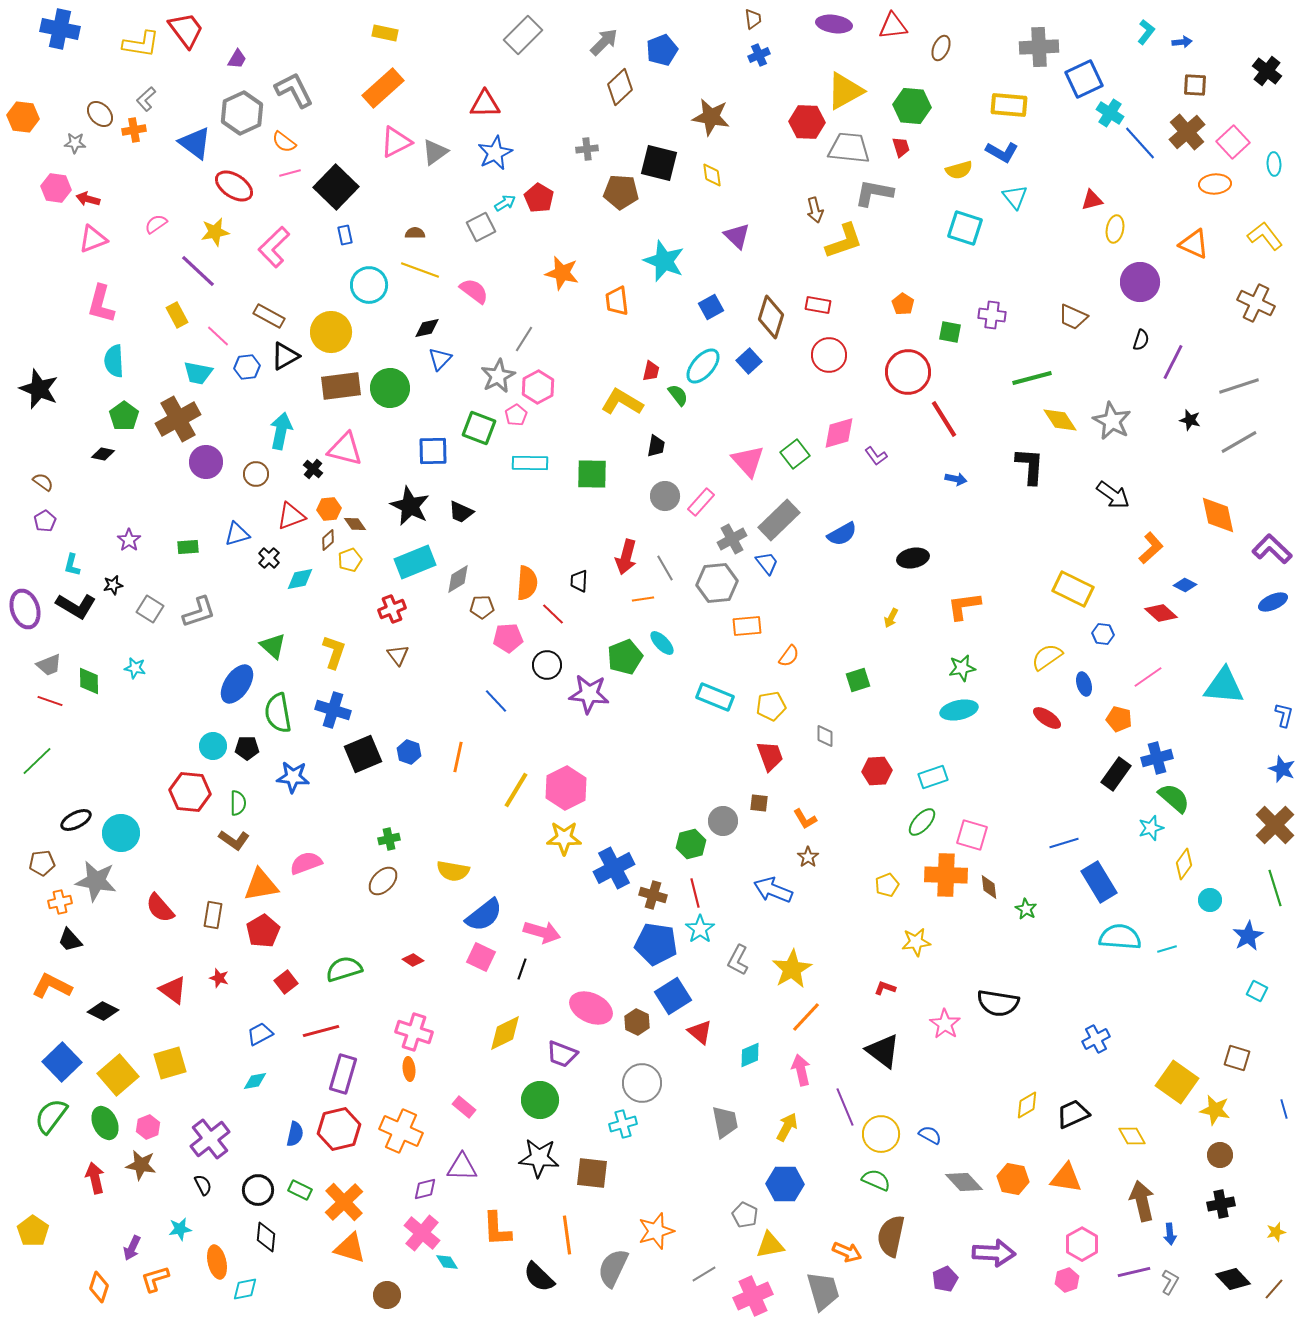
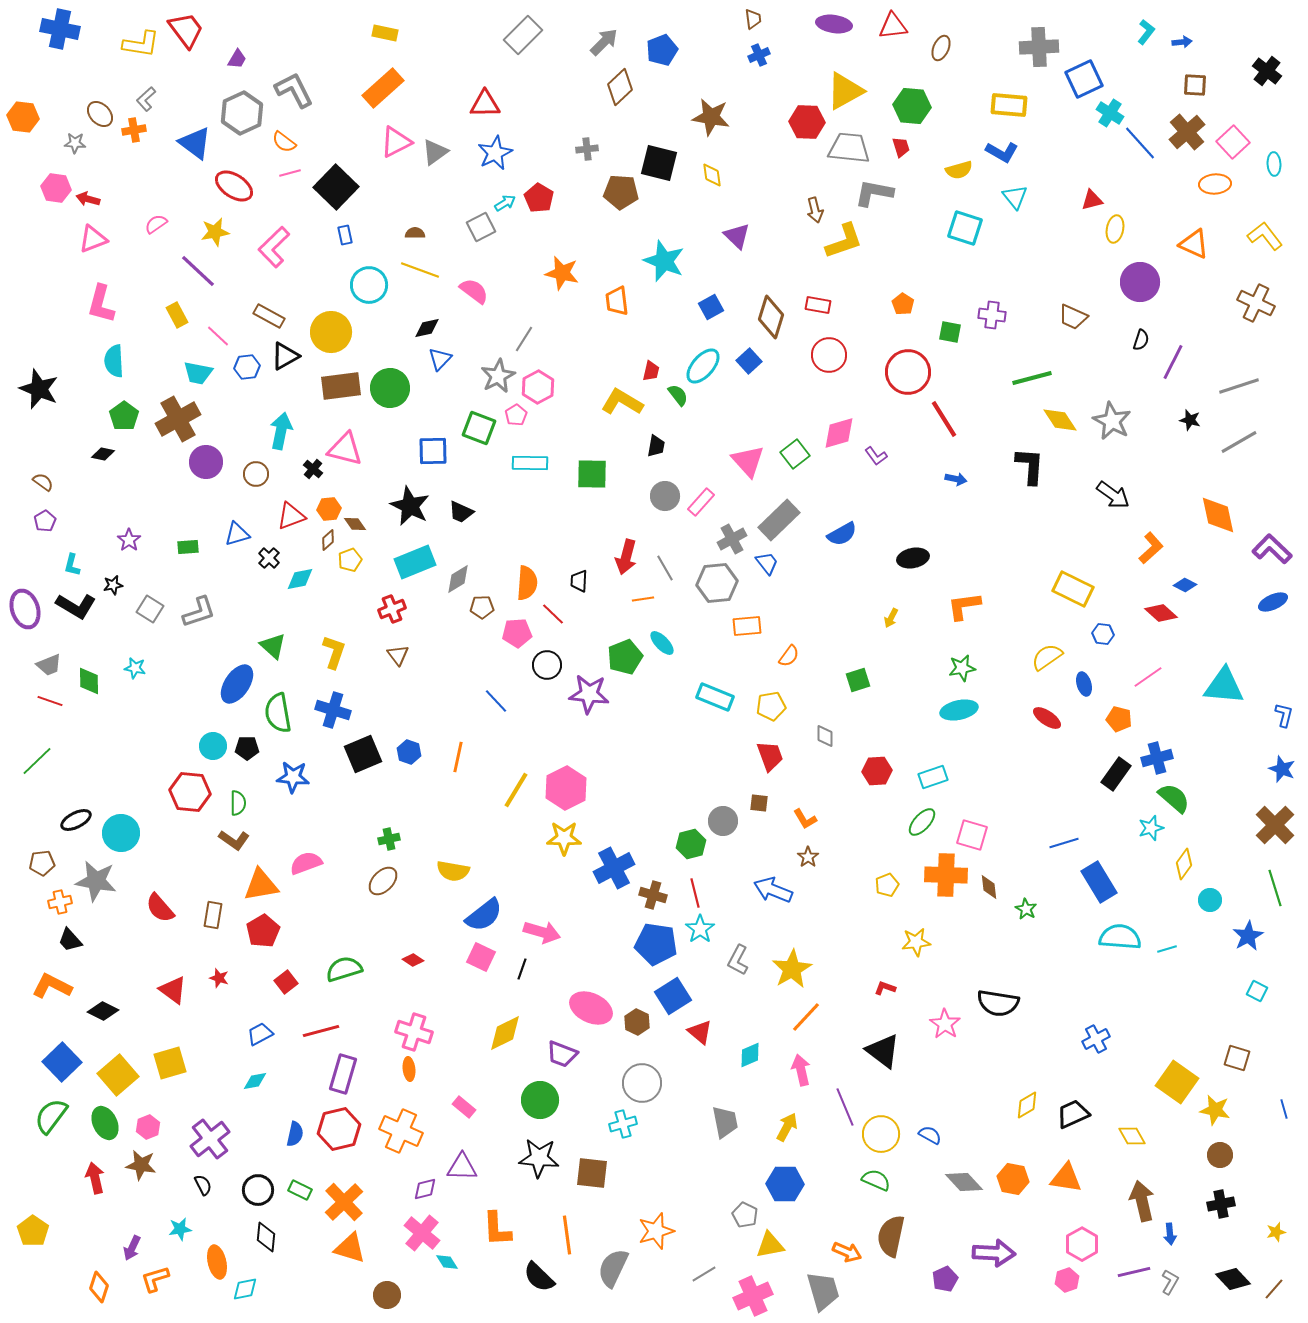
pink pentagon at (508, 638): moved 9 px right, 5 px up
